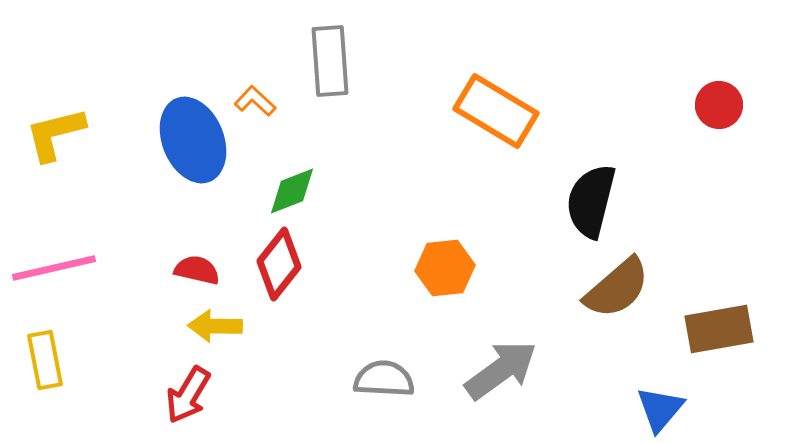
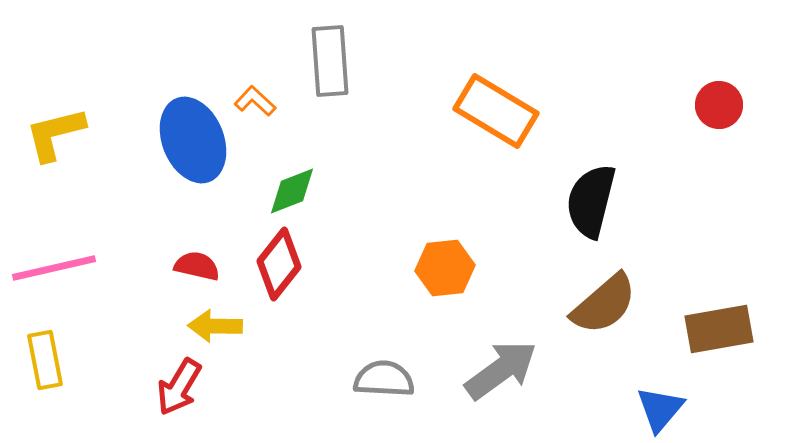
red semicircle: moved 4 px up
brown semicircle: moved 13 px left, 16 px down
red arrow: moved 9 px left, 8 px up
